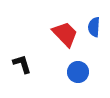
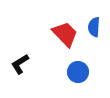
black L-shape: moved 2 px left; rotated 105 degrees counterclockwise
